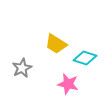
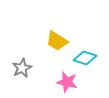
yellow trapezoid: moved 1 px right, 3 px up
pink star: moved 1 px left, 2 px up
